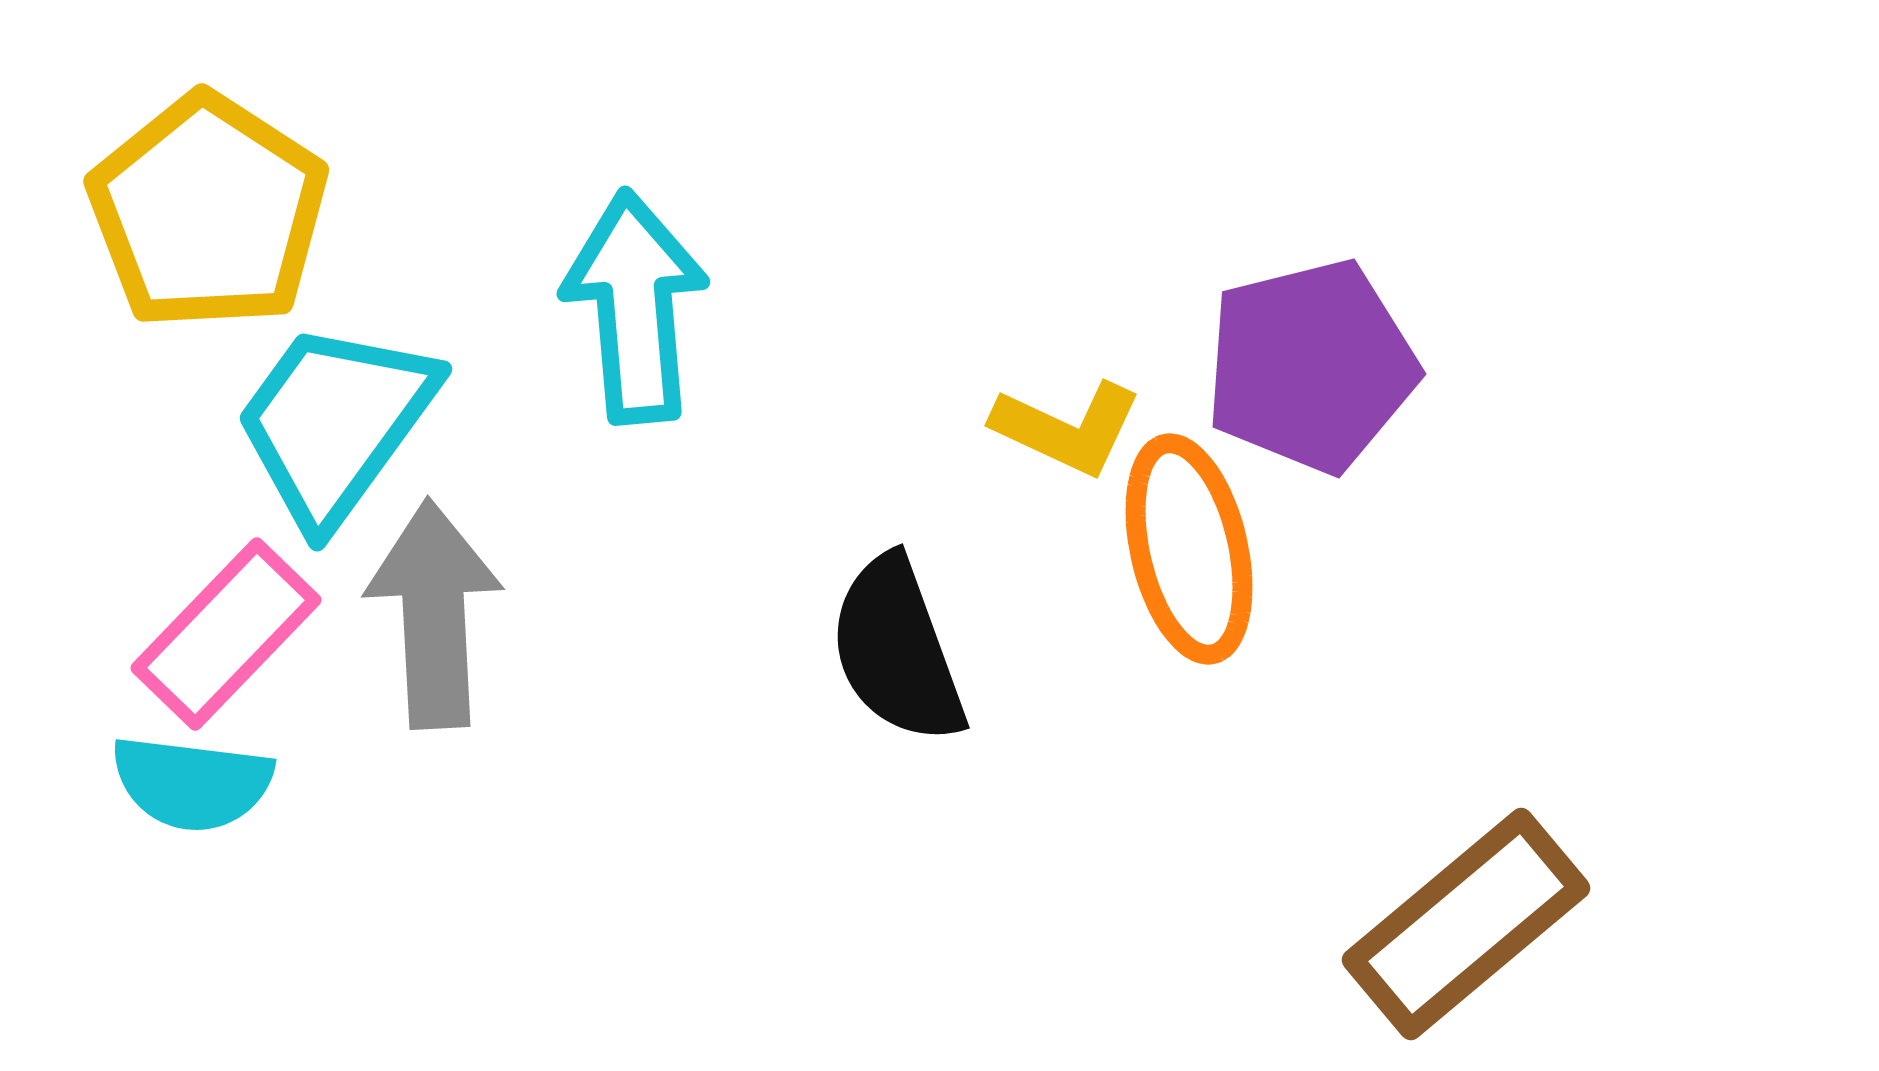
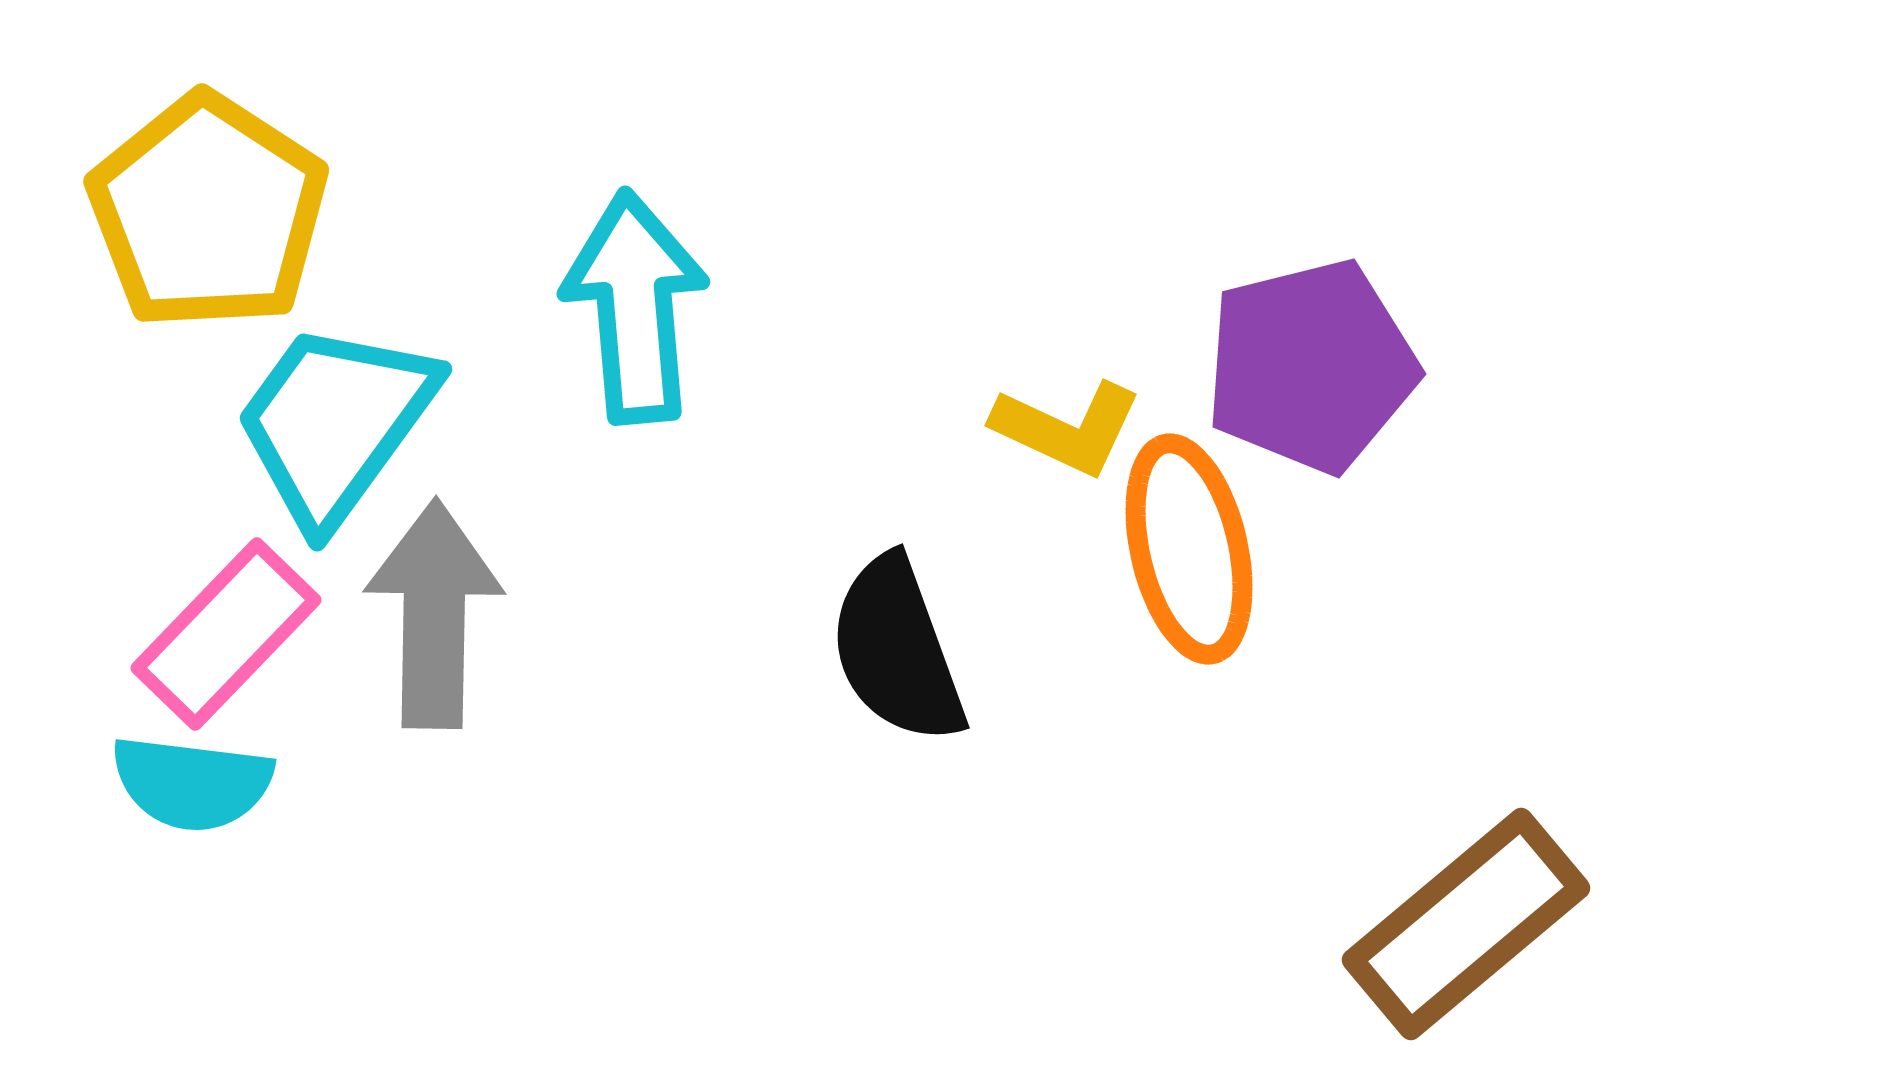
gray arrow: rotated 4 degrees clockwise
